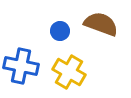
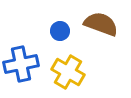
blue cross: moved 2 px up; rotated 24 degrees counterclockwise
yellow cross: moved 1 px left
